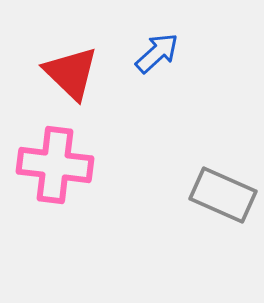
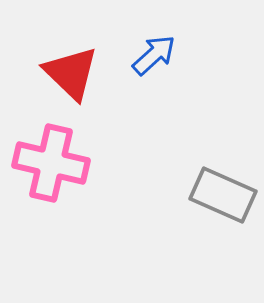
blue arrow: moved 3 px left, 2 px down
pink cross: moved 4 px left, 2 px up; rotated 6 degrees clockwise
